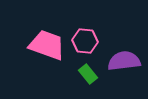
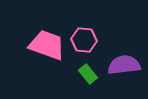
pink hexagon: moved 1 px left, 1 px up
purple semicircle: moved 4 px down
